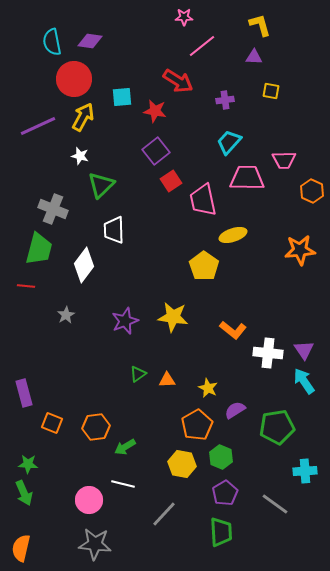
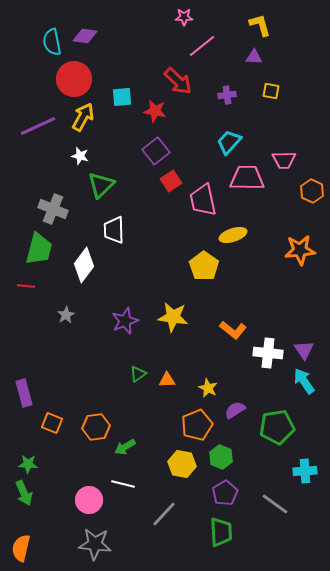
purple diamond at (90, 41): moved 5 px left, 5 px up
red arrow at (178, 81): rotated 12 degrees clockwise
purple cross at (225, 100): moved 2 px right, 5 px up
orange pentagon at (197, 425): rotated 8 degrees clockwise
